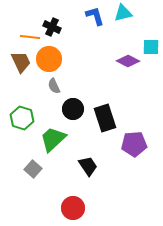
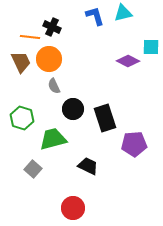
green trapezoid: rotated 28 degrees clockwise
black trapezoid: rotated 30 degrees counterclockwise
